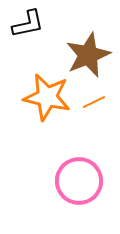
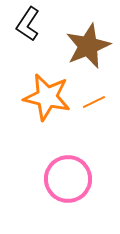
black L-shape: rotated 136 degrees clockwise
brown star: moved 9 px up
pink circle: moved 11 px left, 2 px up
